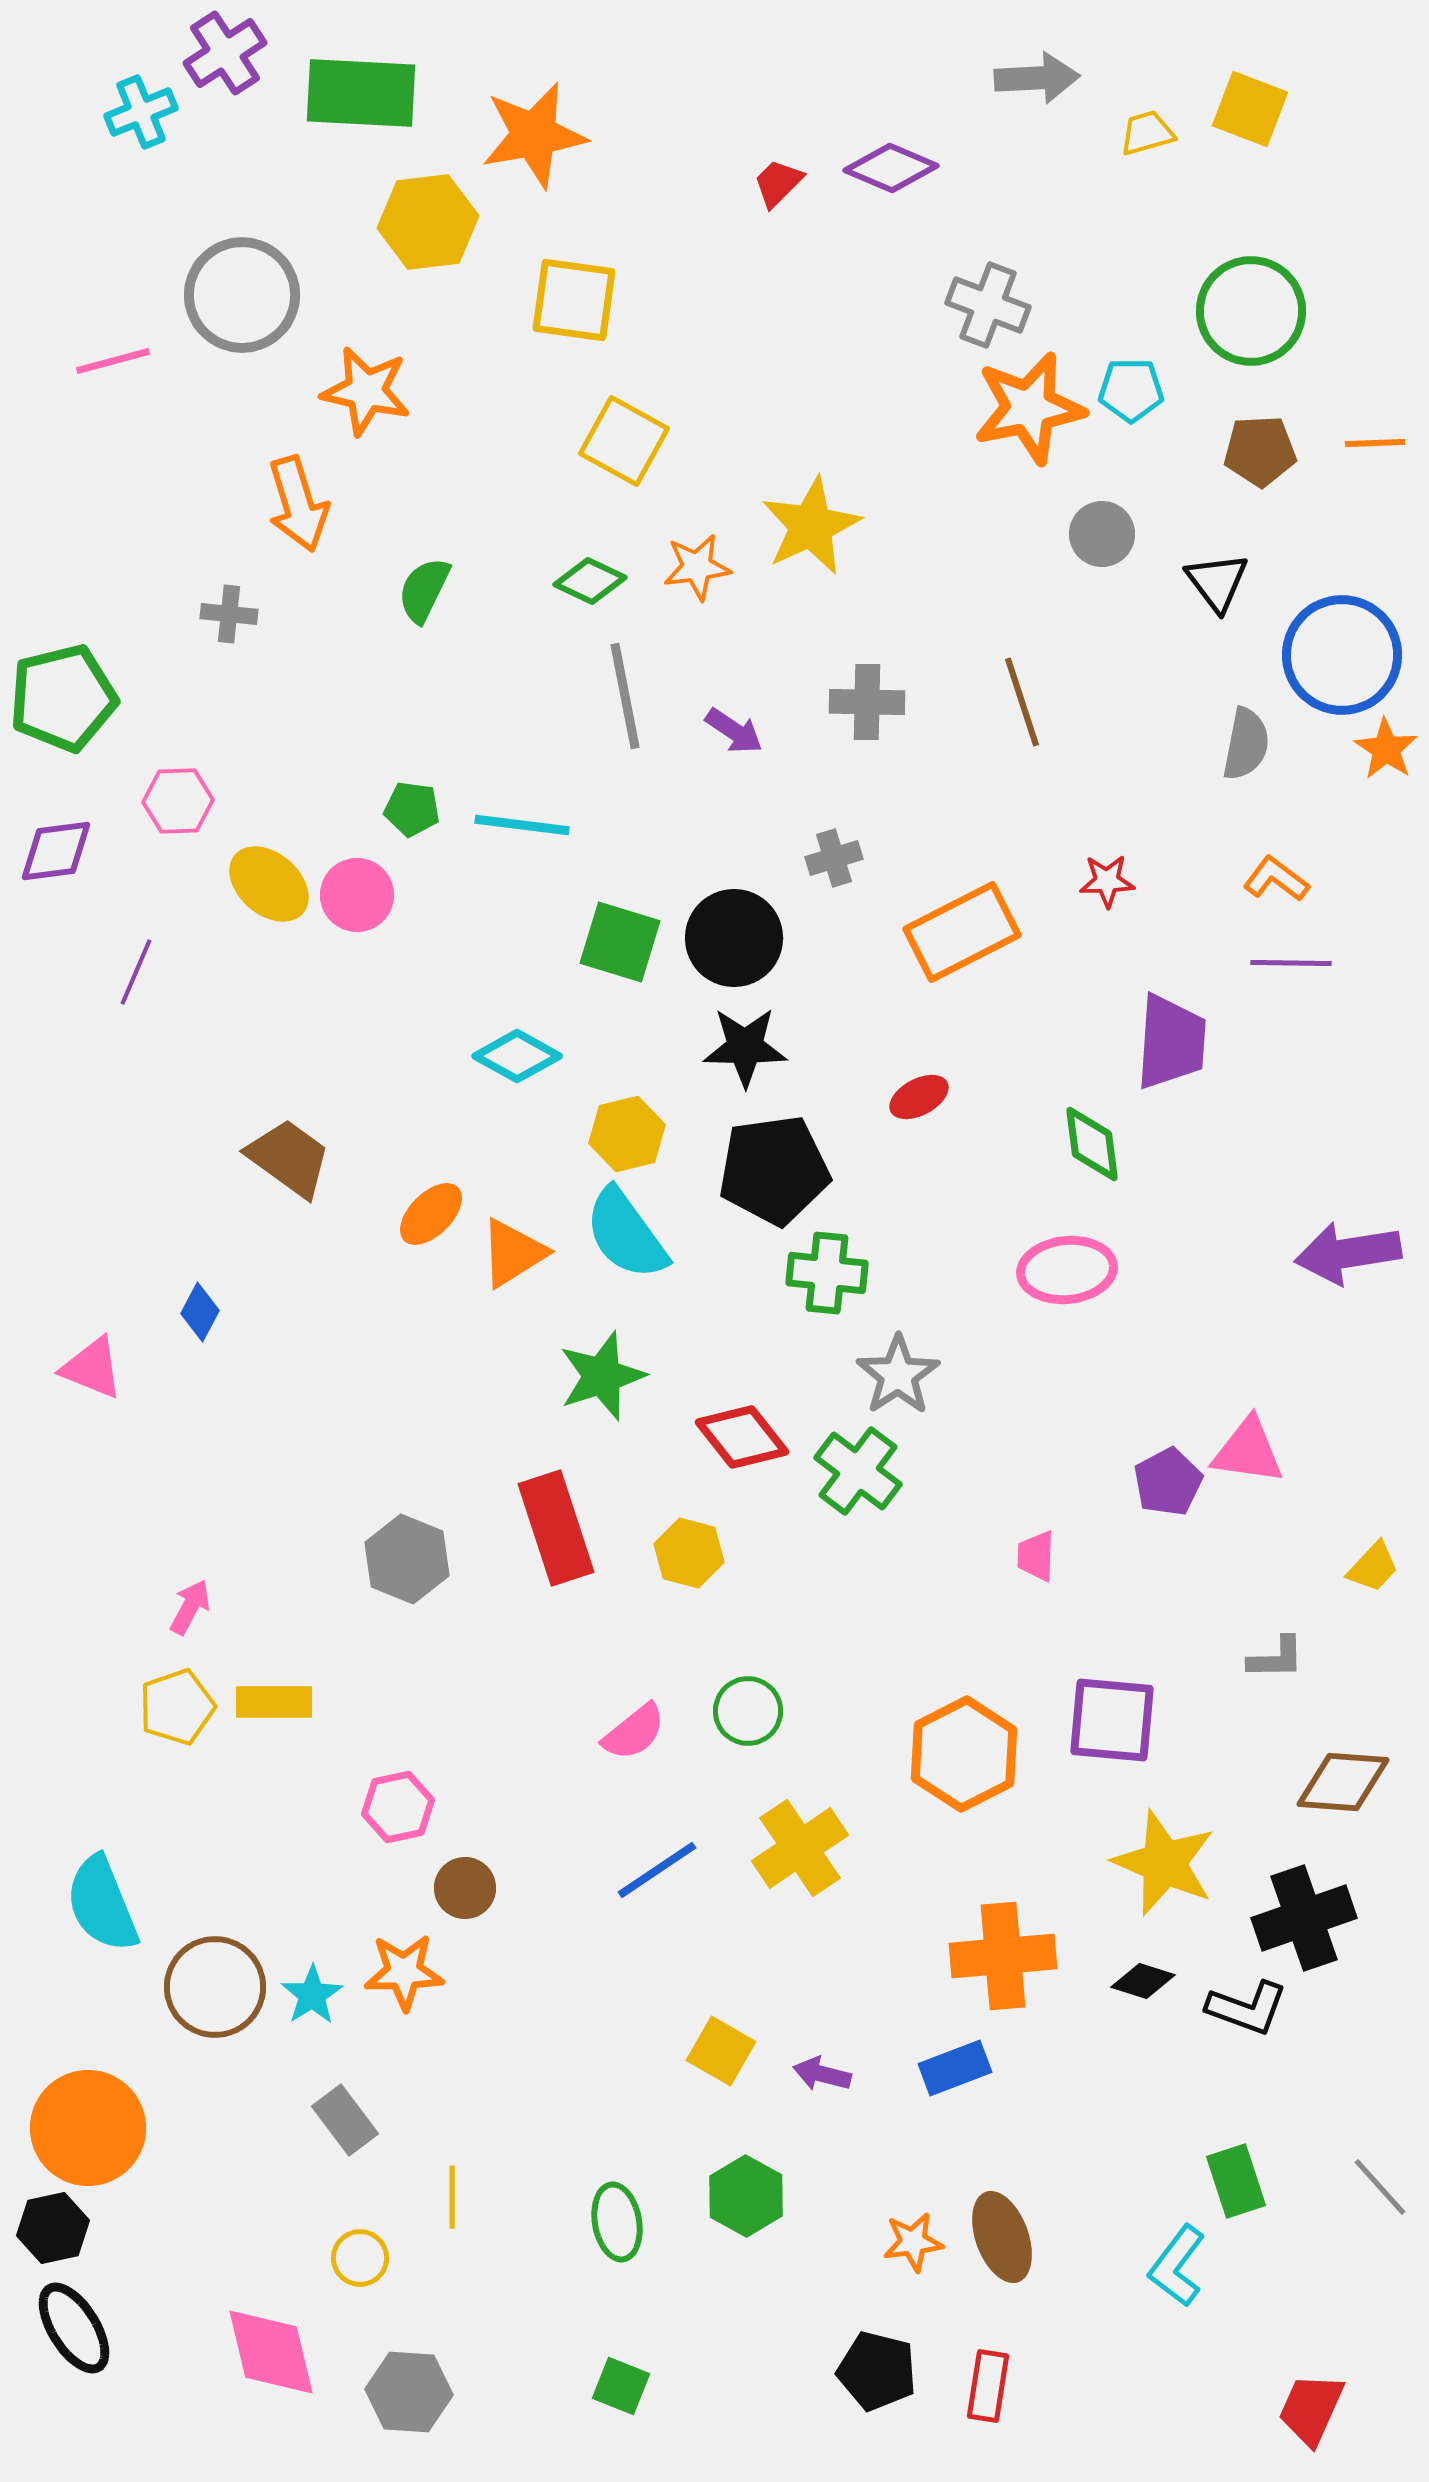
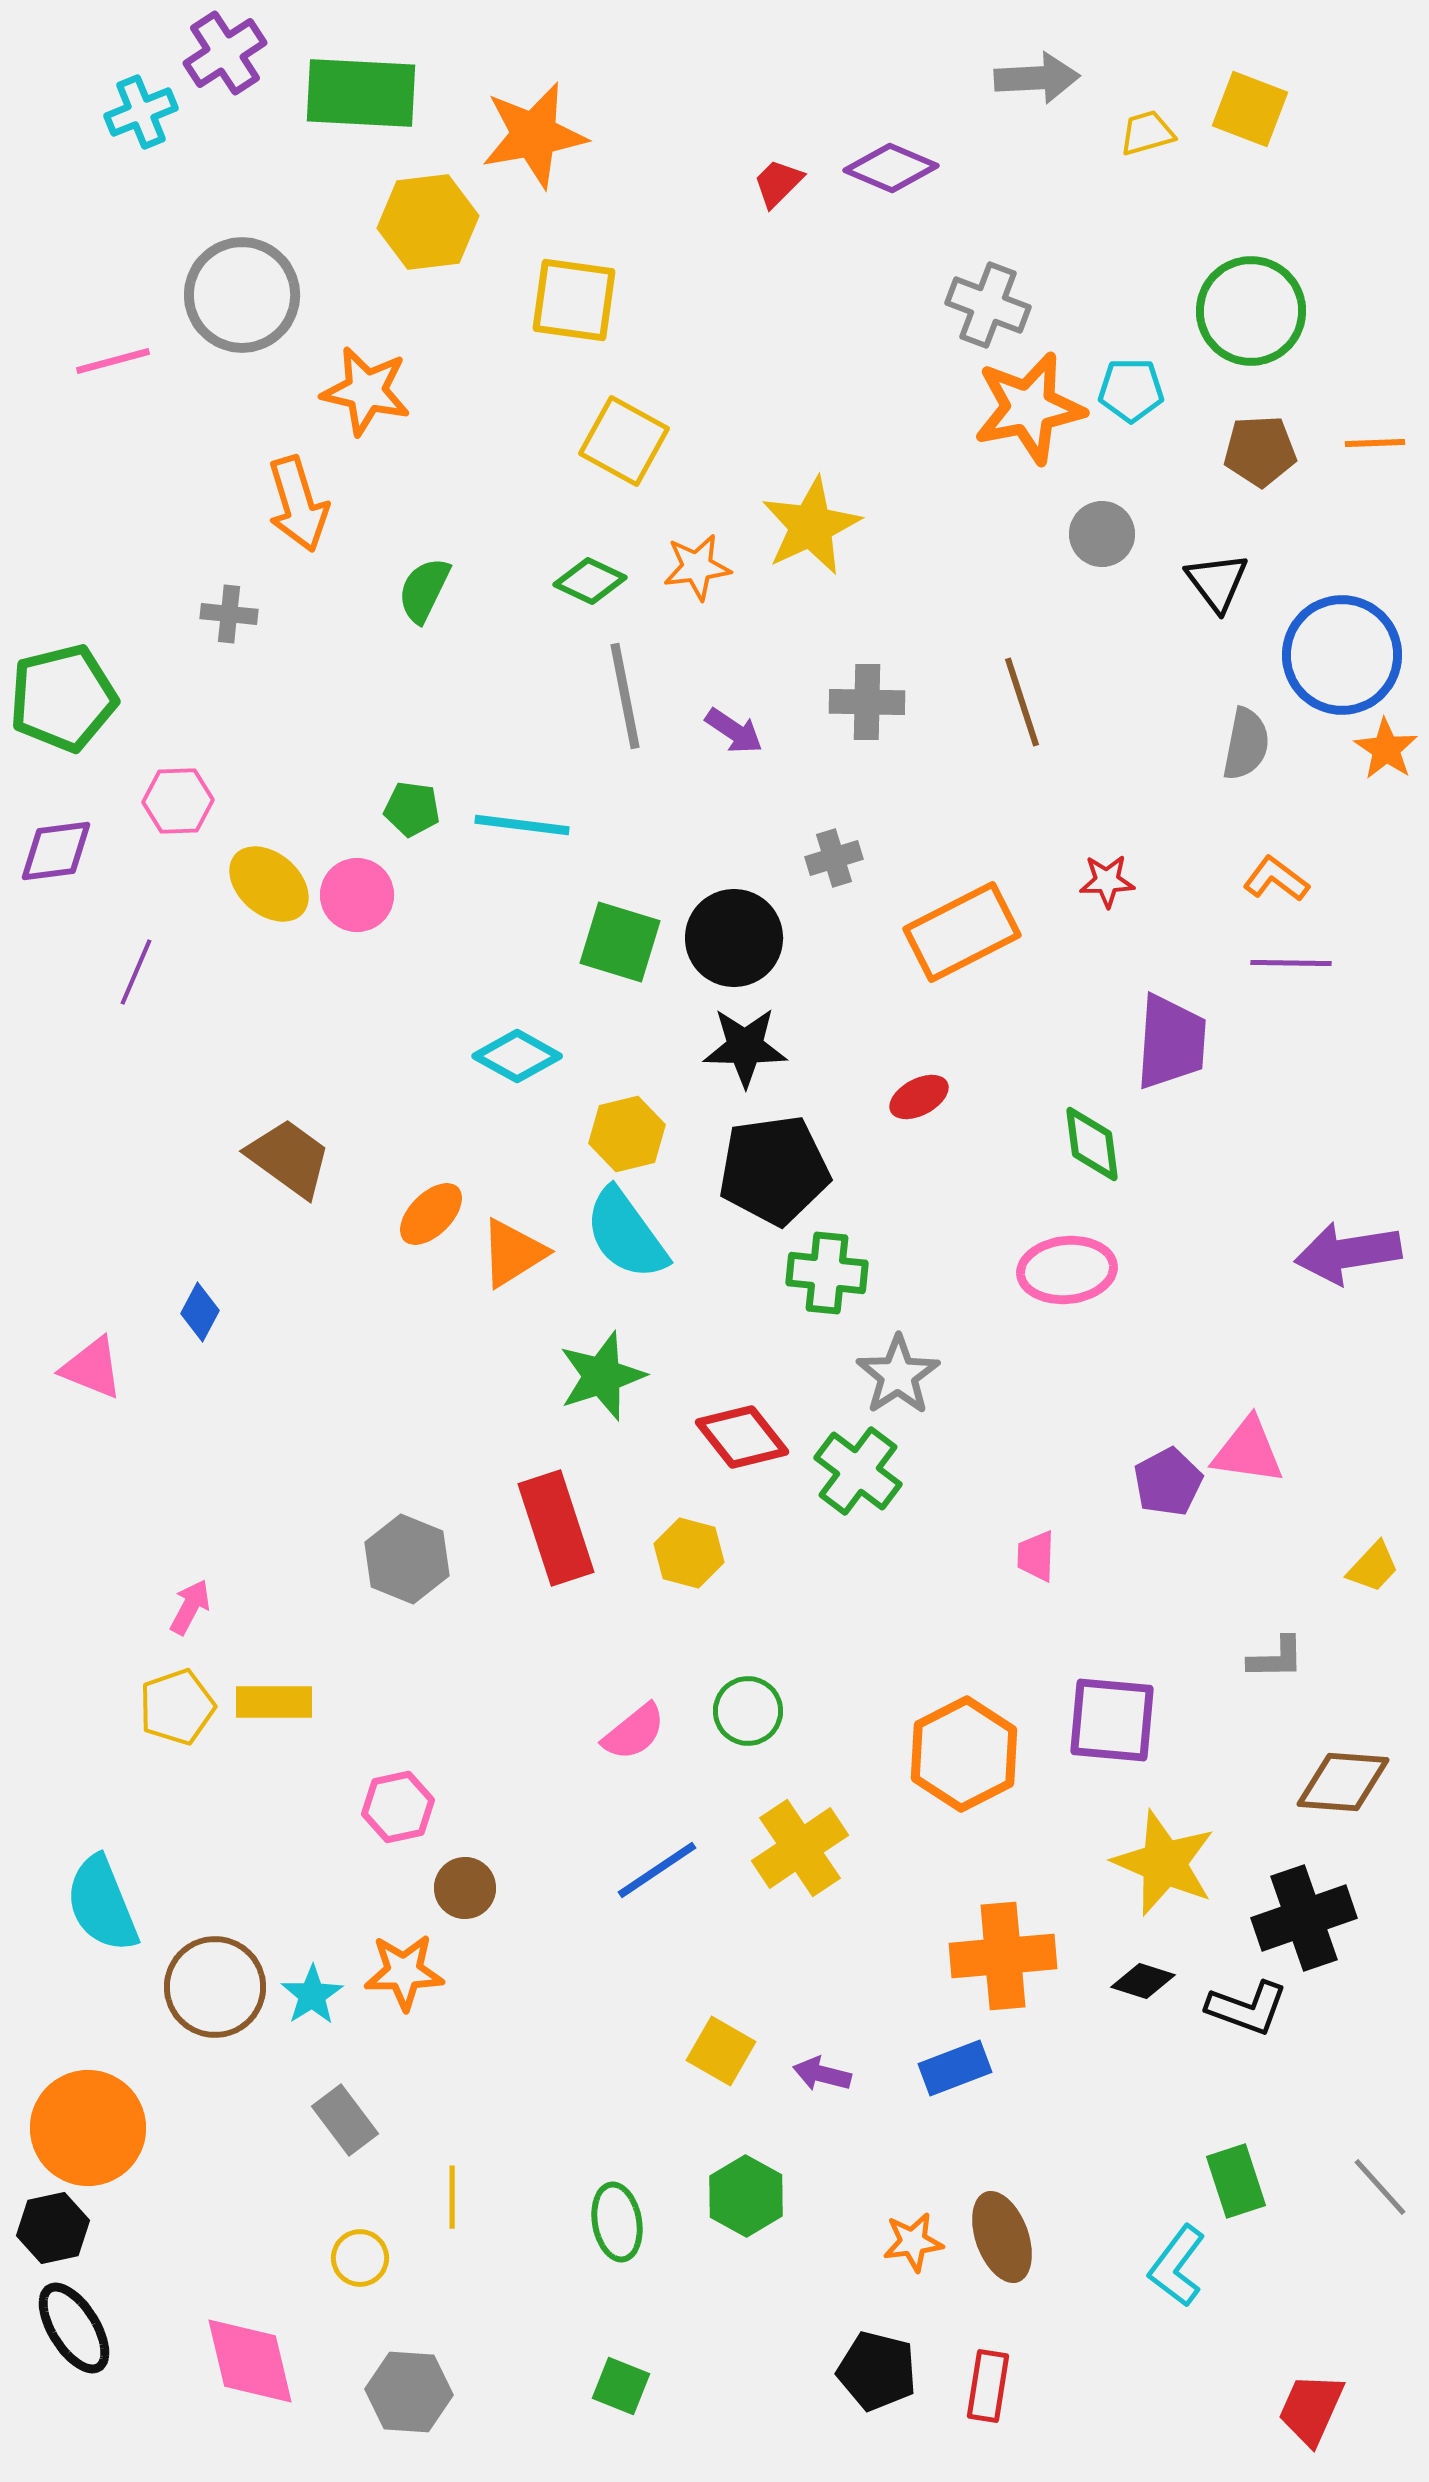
pink diamond at (271, 2352): moved 21 px left, 9 px down
